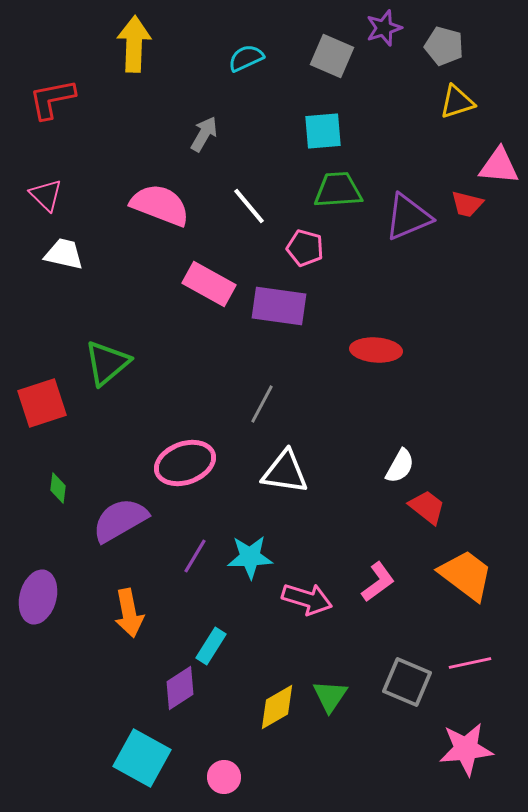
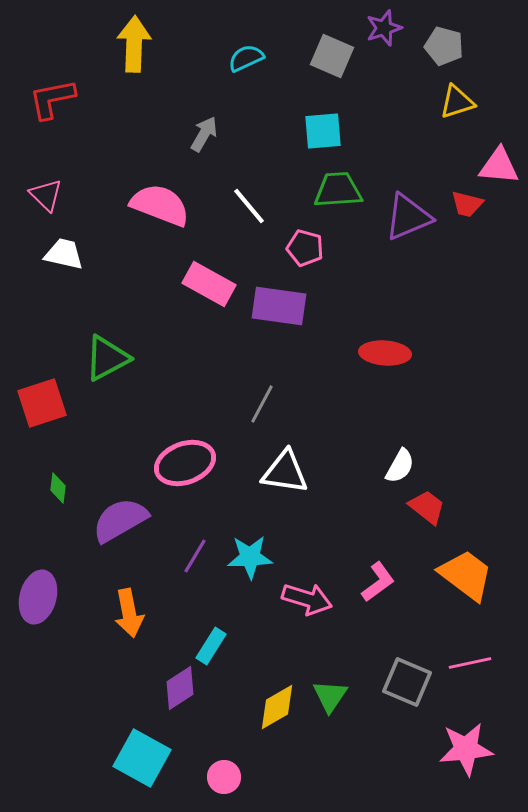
red ellipse at (376, 350): moved 9 px right, 3 px down
green triangle at (107, 363): moved 5 px up; rotated 12 degrees clockwise
